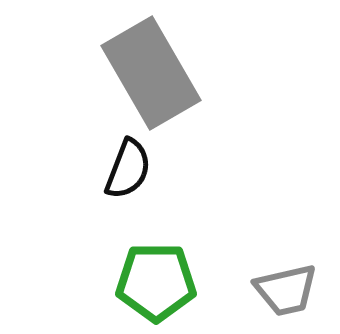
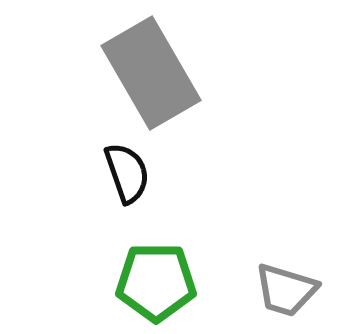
black semicircle: moved 1 px left, 4 px down; rotated 40 degrees counterclockwise
gray trapezoid: rotated 30 degrees clockwise
